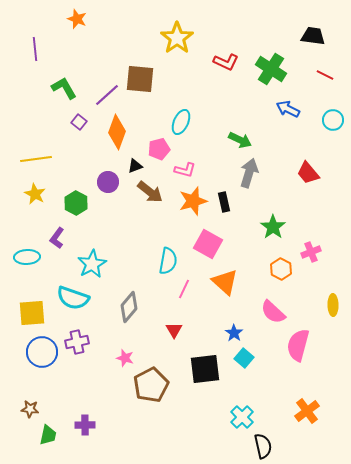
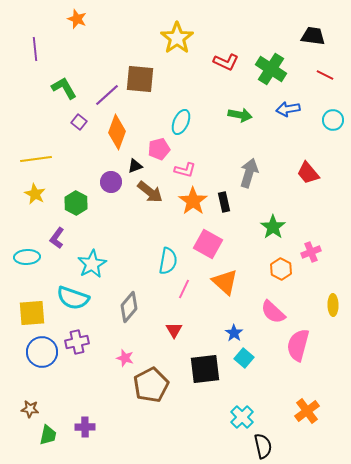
blue arrow at (288, 109): rotated 35 degrees counterclockwise
green arrow at (240, 140): moved 25 px up; rotated 15 degrees counterclockwise
purple circle at (108, 182): moved 3 px right
orange star at (193, 201): rotated 20 degrees counterclockwise
purple cross at (85, 425): moved 2 px down
